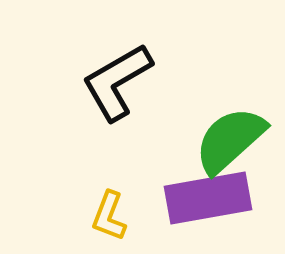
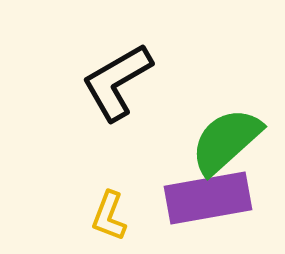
green semicircle: moved 4 px left, 1 px down
